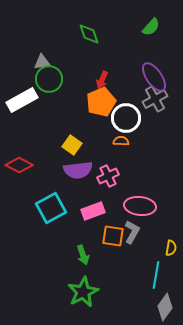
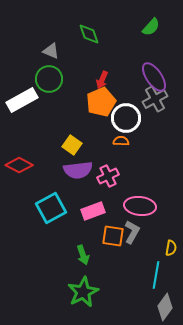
gray triangle: moved 9 px right, 11 px up; rotated 30 degrees clockwise
